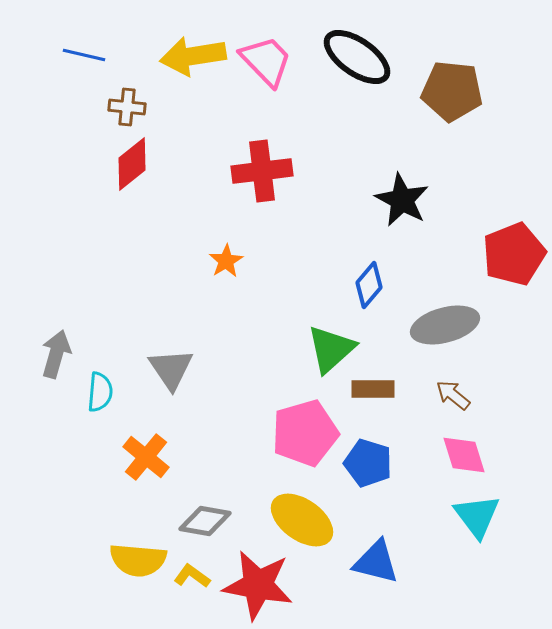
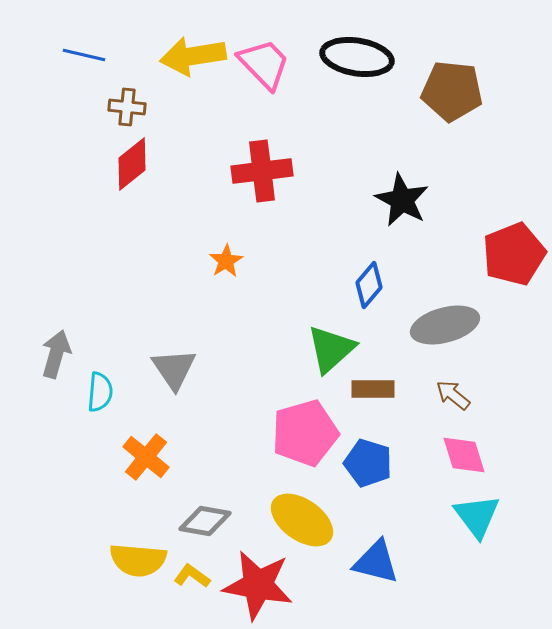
black ellipse: rotated 26 degrees counterclockwise
pink trapezoid: moved 2 px left, 3 px down
gray triangle: moved 3 px right
